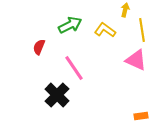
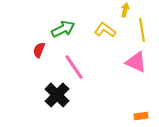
green arrow: moved 7 px left, 4 px down
red semicircle: moved 3 px down
pink triangle: moved 2 px down
pink line: moved 1 px up
